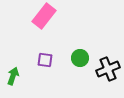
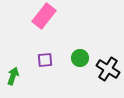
purple square: rotated 14 degrees counterclockwise
black cross: rotated 35 degrees counterclockwise
